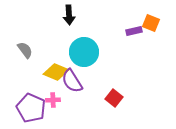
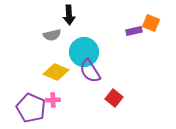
gray semicircle: moved 27 px right, 15 px up; rotated 114 degrees clockwise
purple semicircle: moved 18 px right, 10 px up
